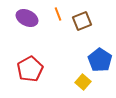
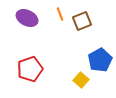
orange line: moved 2 px right
blue pentagon: rotated 10 degrees clockwise
red pentagon: rotated 10 degrees clockwise
yellow square: moved 2 px left, 2 px up
